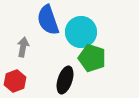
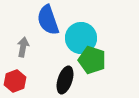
cyan circle: moved 6 px down
green pentagon: moved 2 px down
